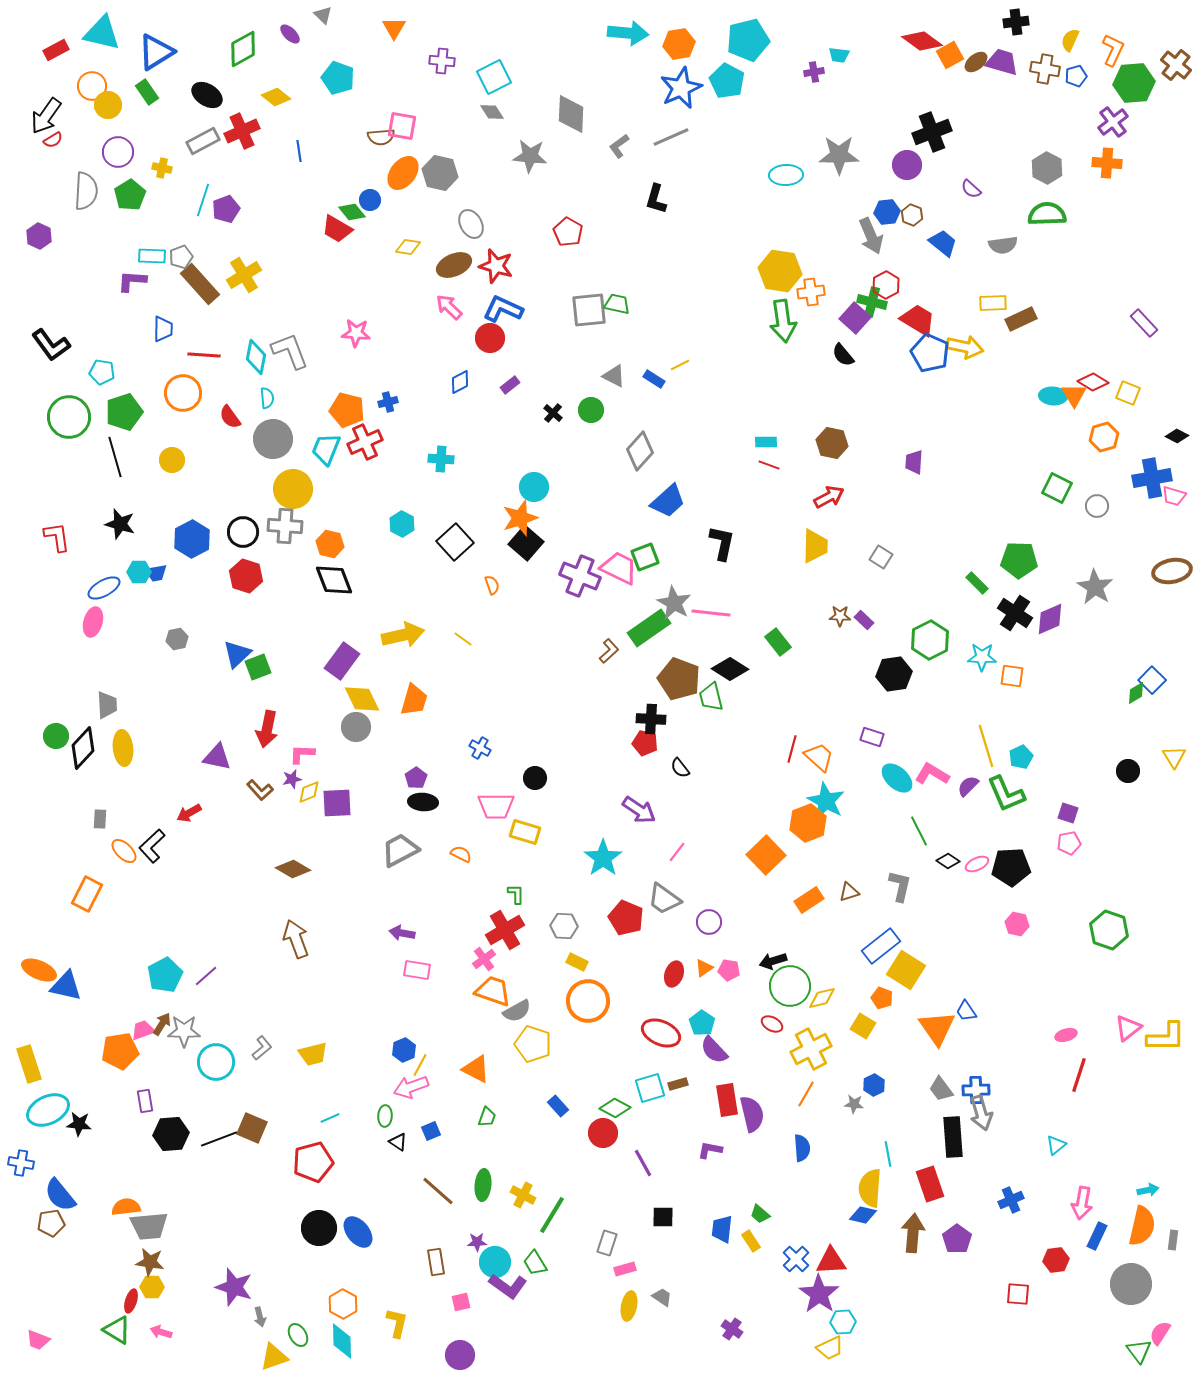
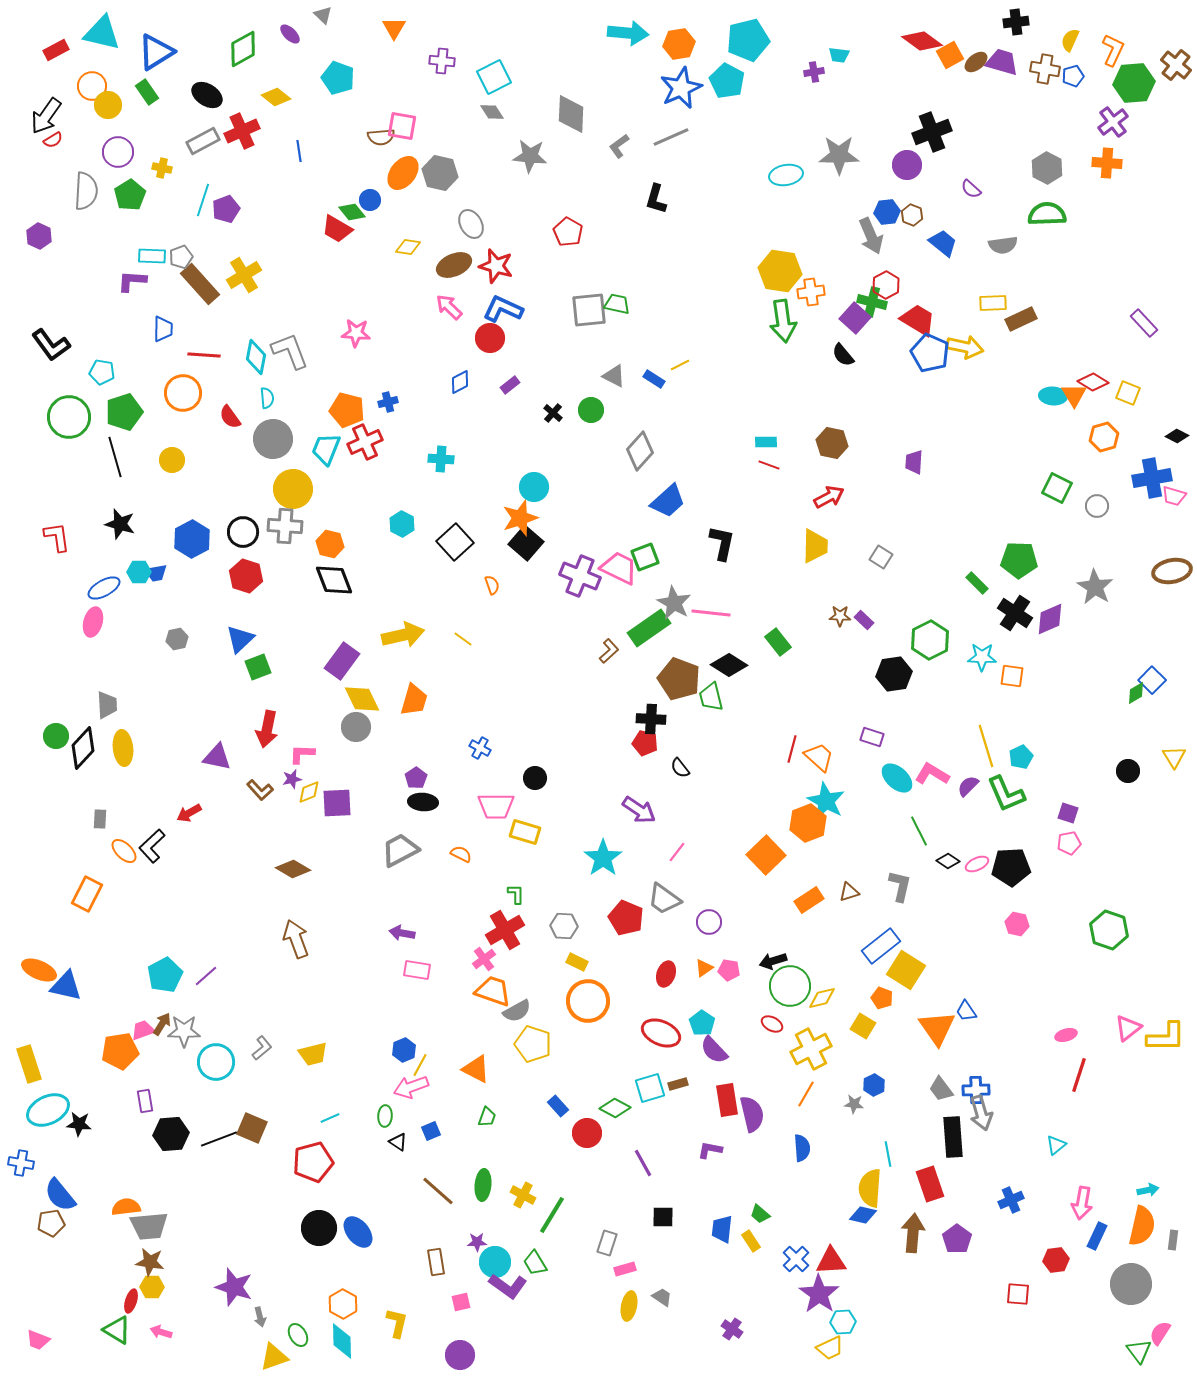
blue pentagon at (1076, 76): moved 3 px left
cyan ellipse at (786, 175): rotated 8 degrees counterclockwise
blue triangle at (237, 654): moved 3 px right, 15 px up
black diamond at (730, 669): moved 1 px left, 4 px up
red ellipse at (674, 974): moved 8 px left
red circle at (603, 1133): moved 16 px left
